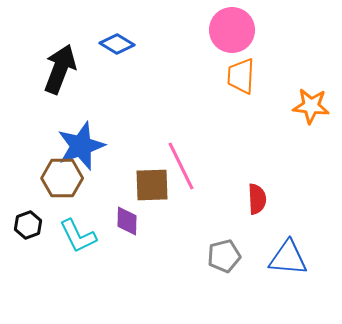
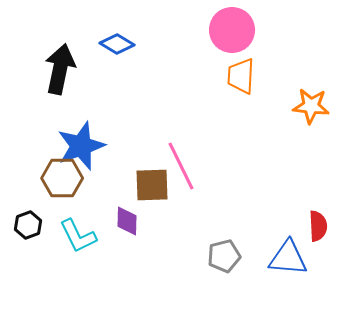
black arrow: rotated 9 degrees counterclockwise
red semicircle: moved 61 px right, 27 px down
